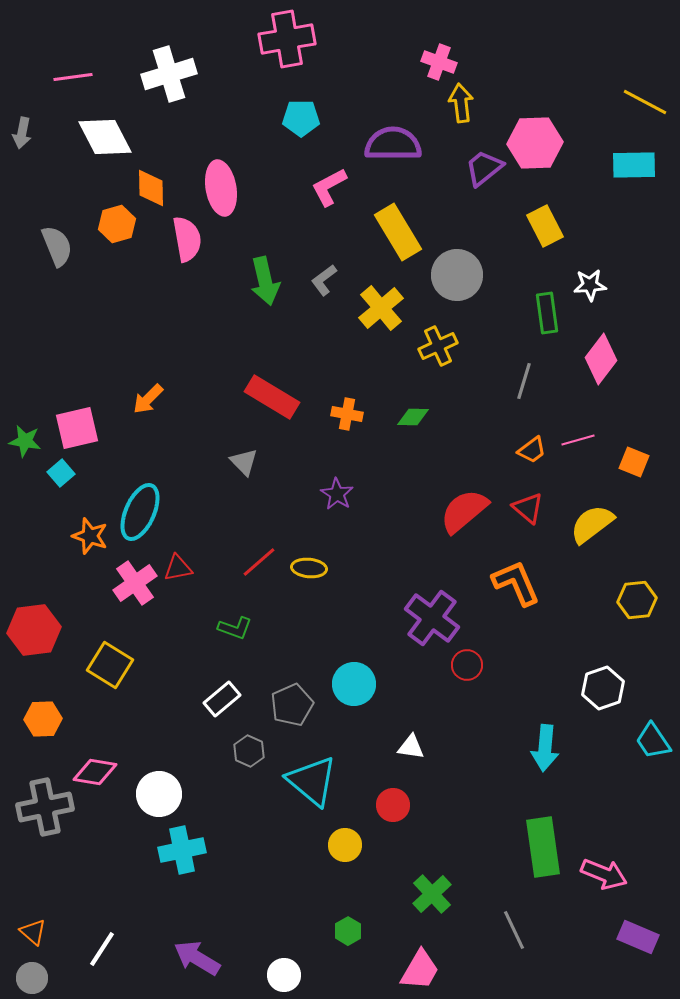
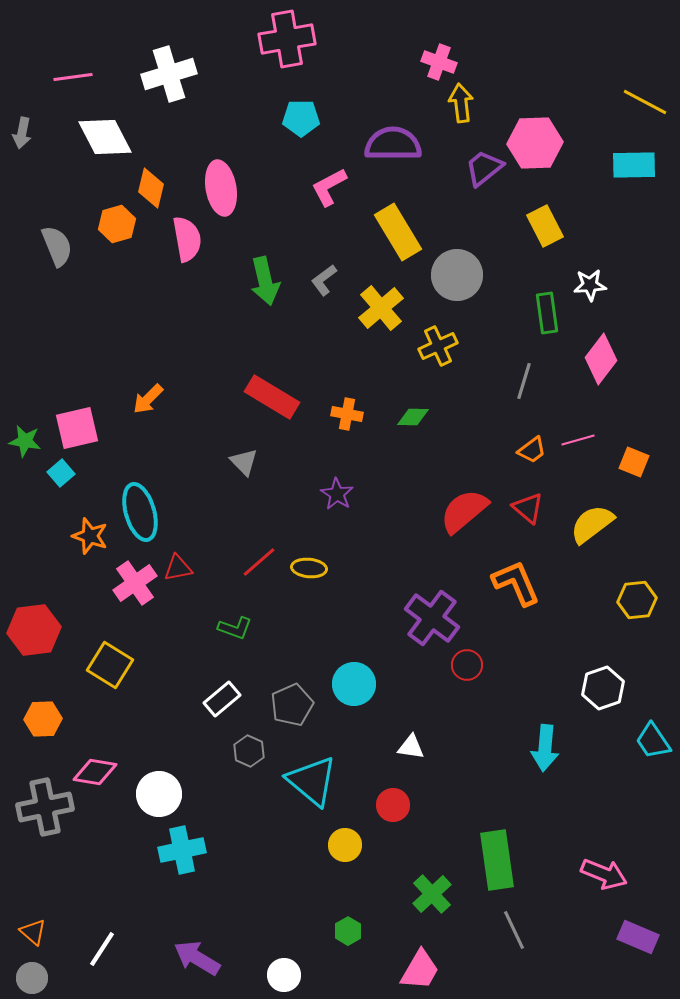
orange diamond at (151, 188): rotated 15 degrees clockwise
cyan ellipse at (140, 512): rotated 40 degrees counterclockwise
green rectangle at (543, 847): moved 46 px left, 13 px down
